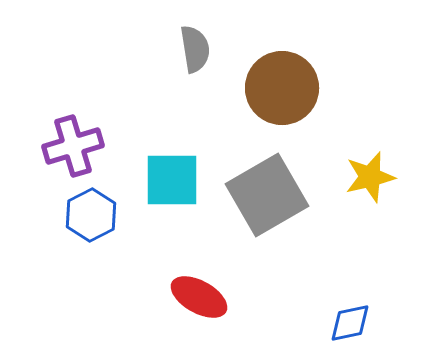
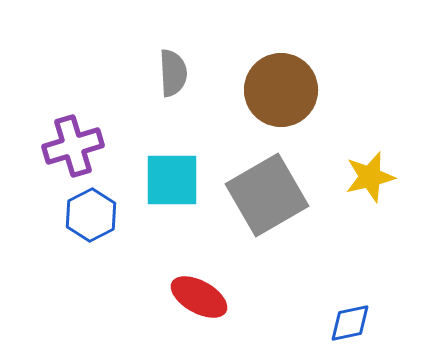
gray semicircle: moved 22 px left, 24 px down; rotated 6 degrees clockwise
brown circle: moved 1 px left, 2 px down
